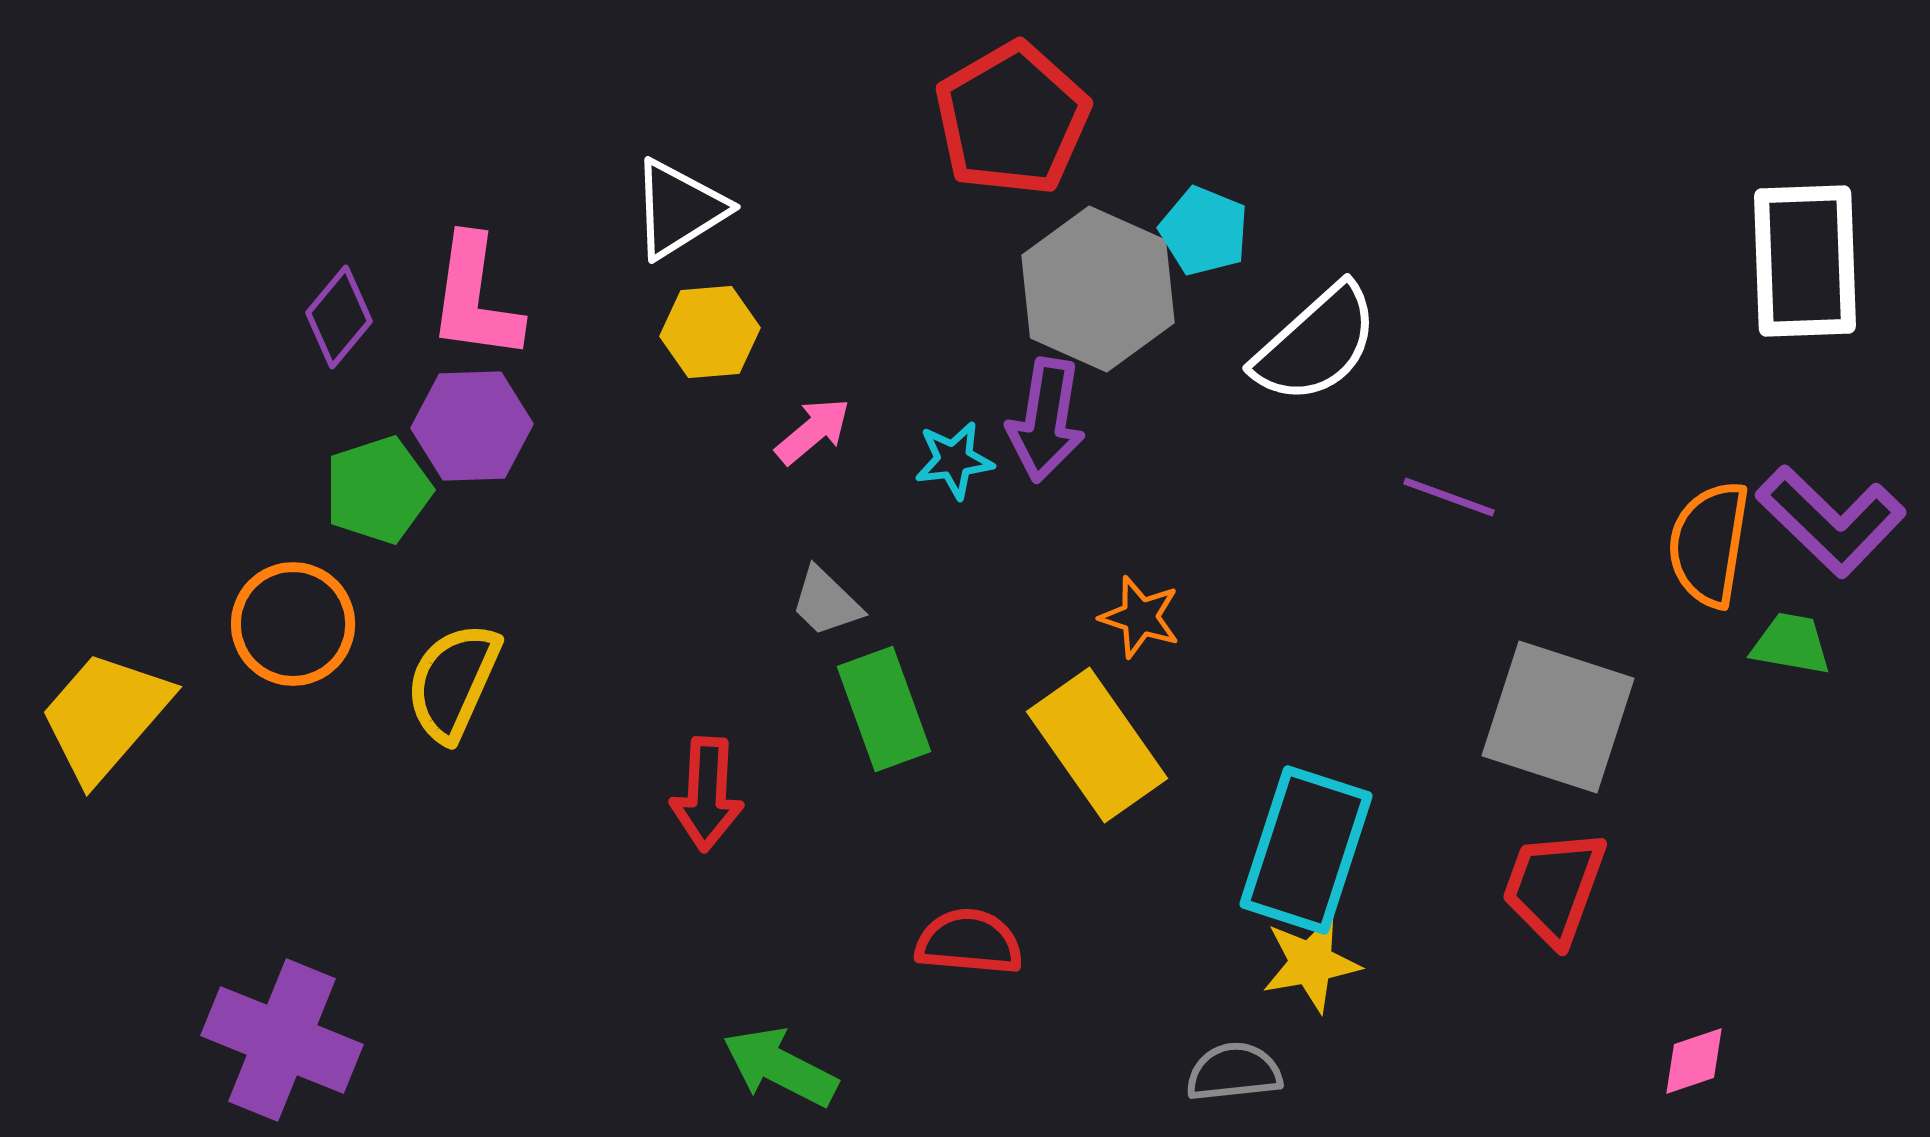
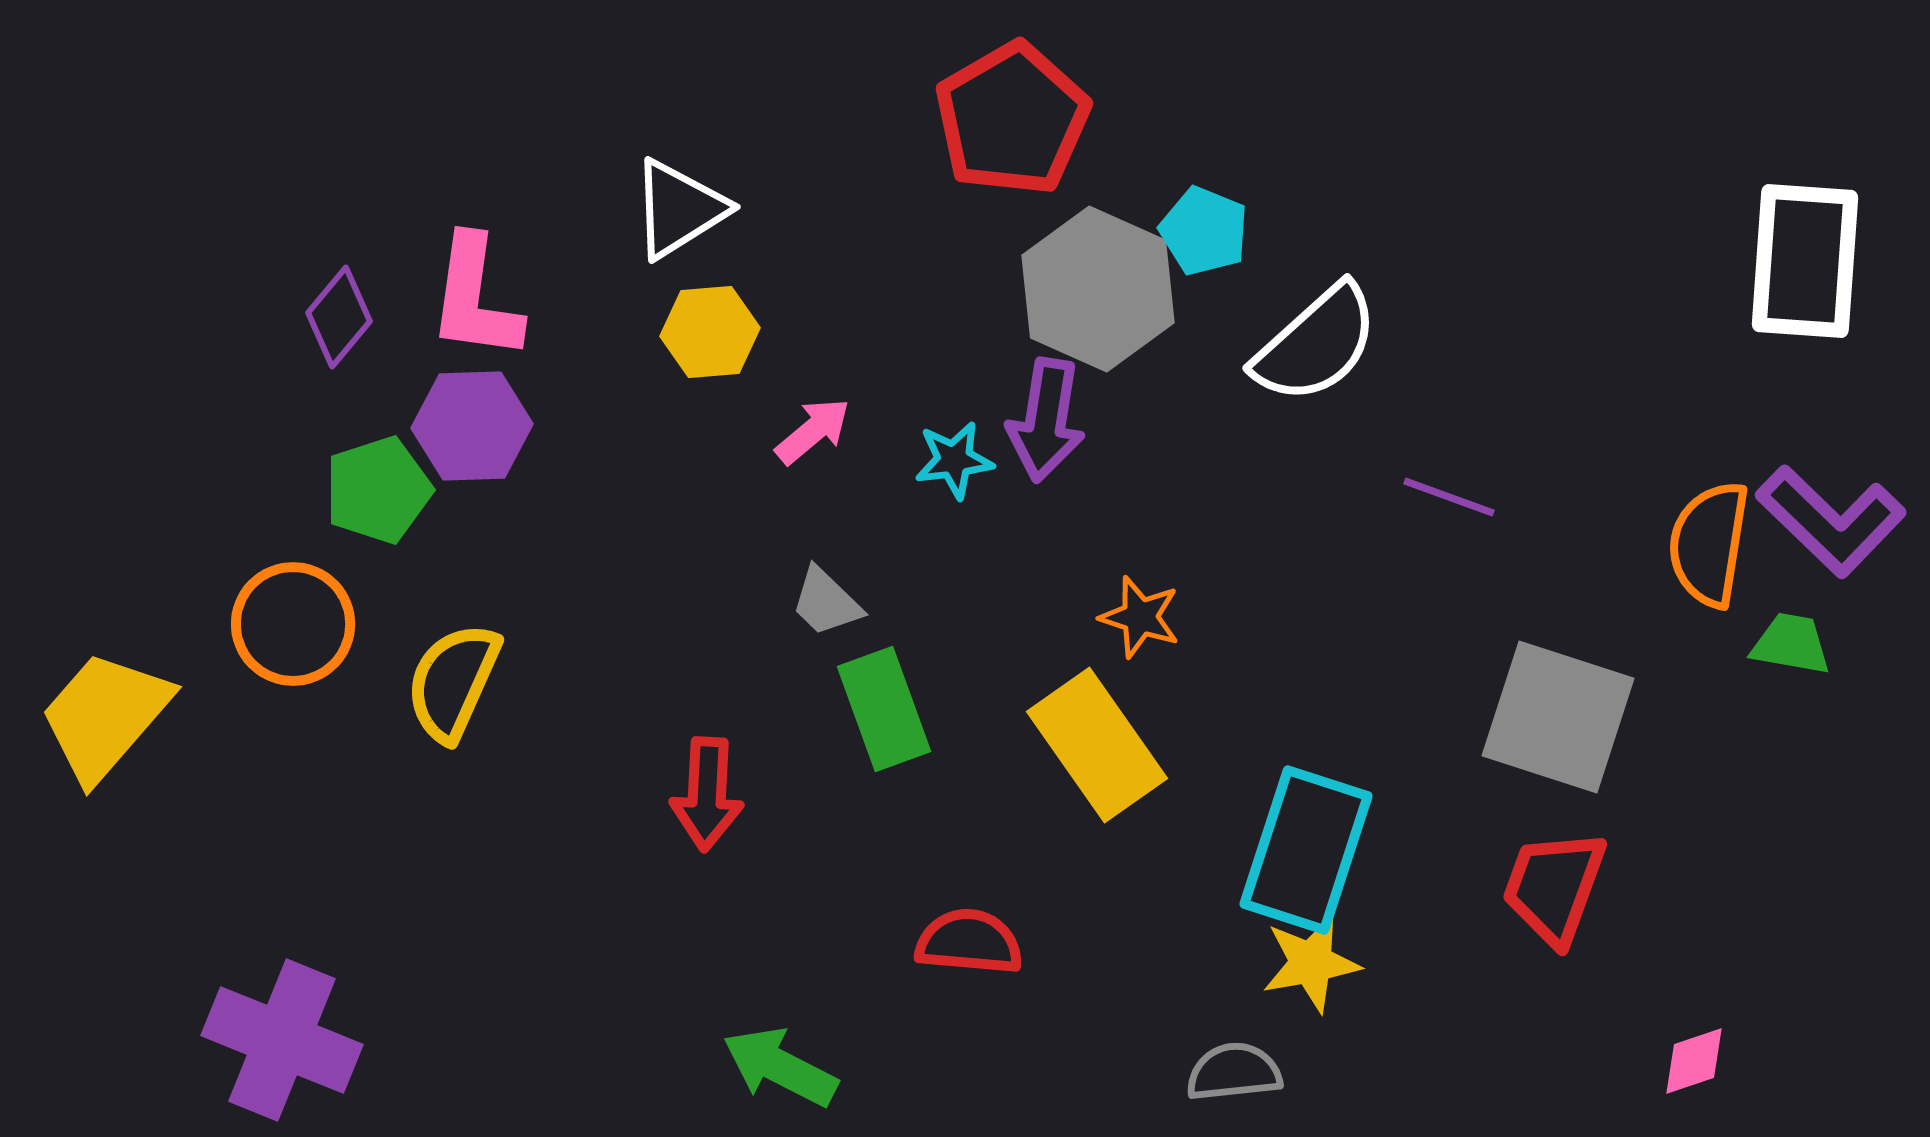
white rectangle: rotated 6 degrees clockwise
